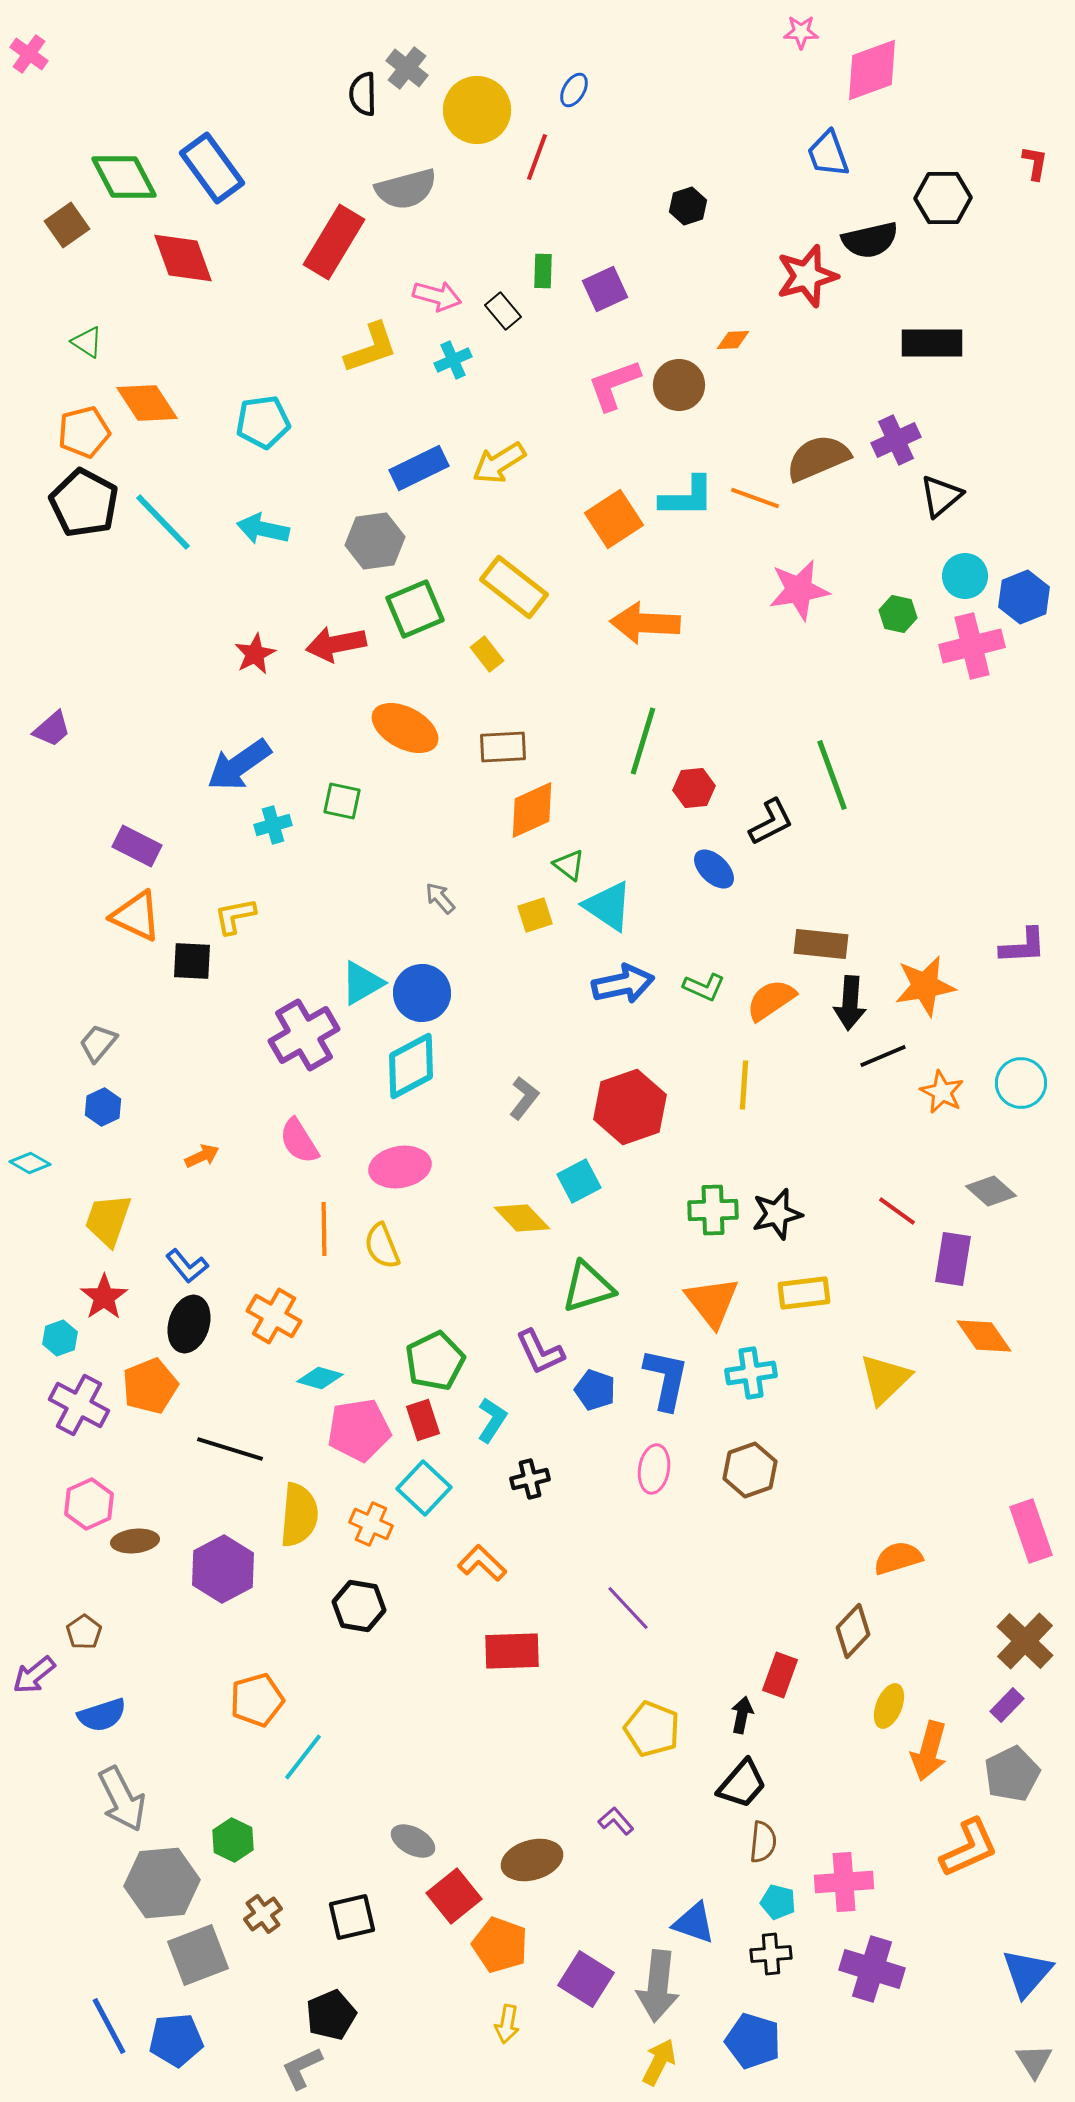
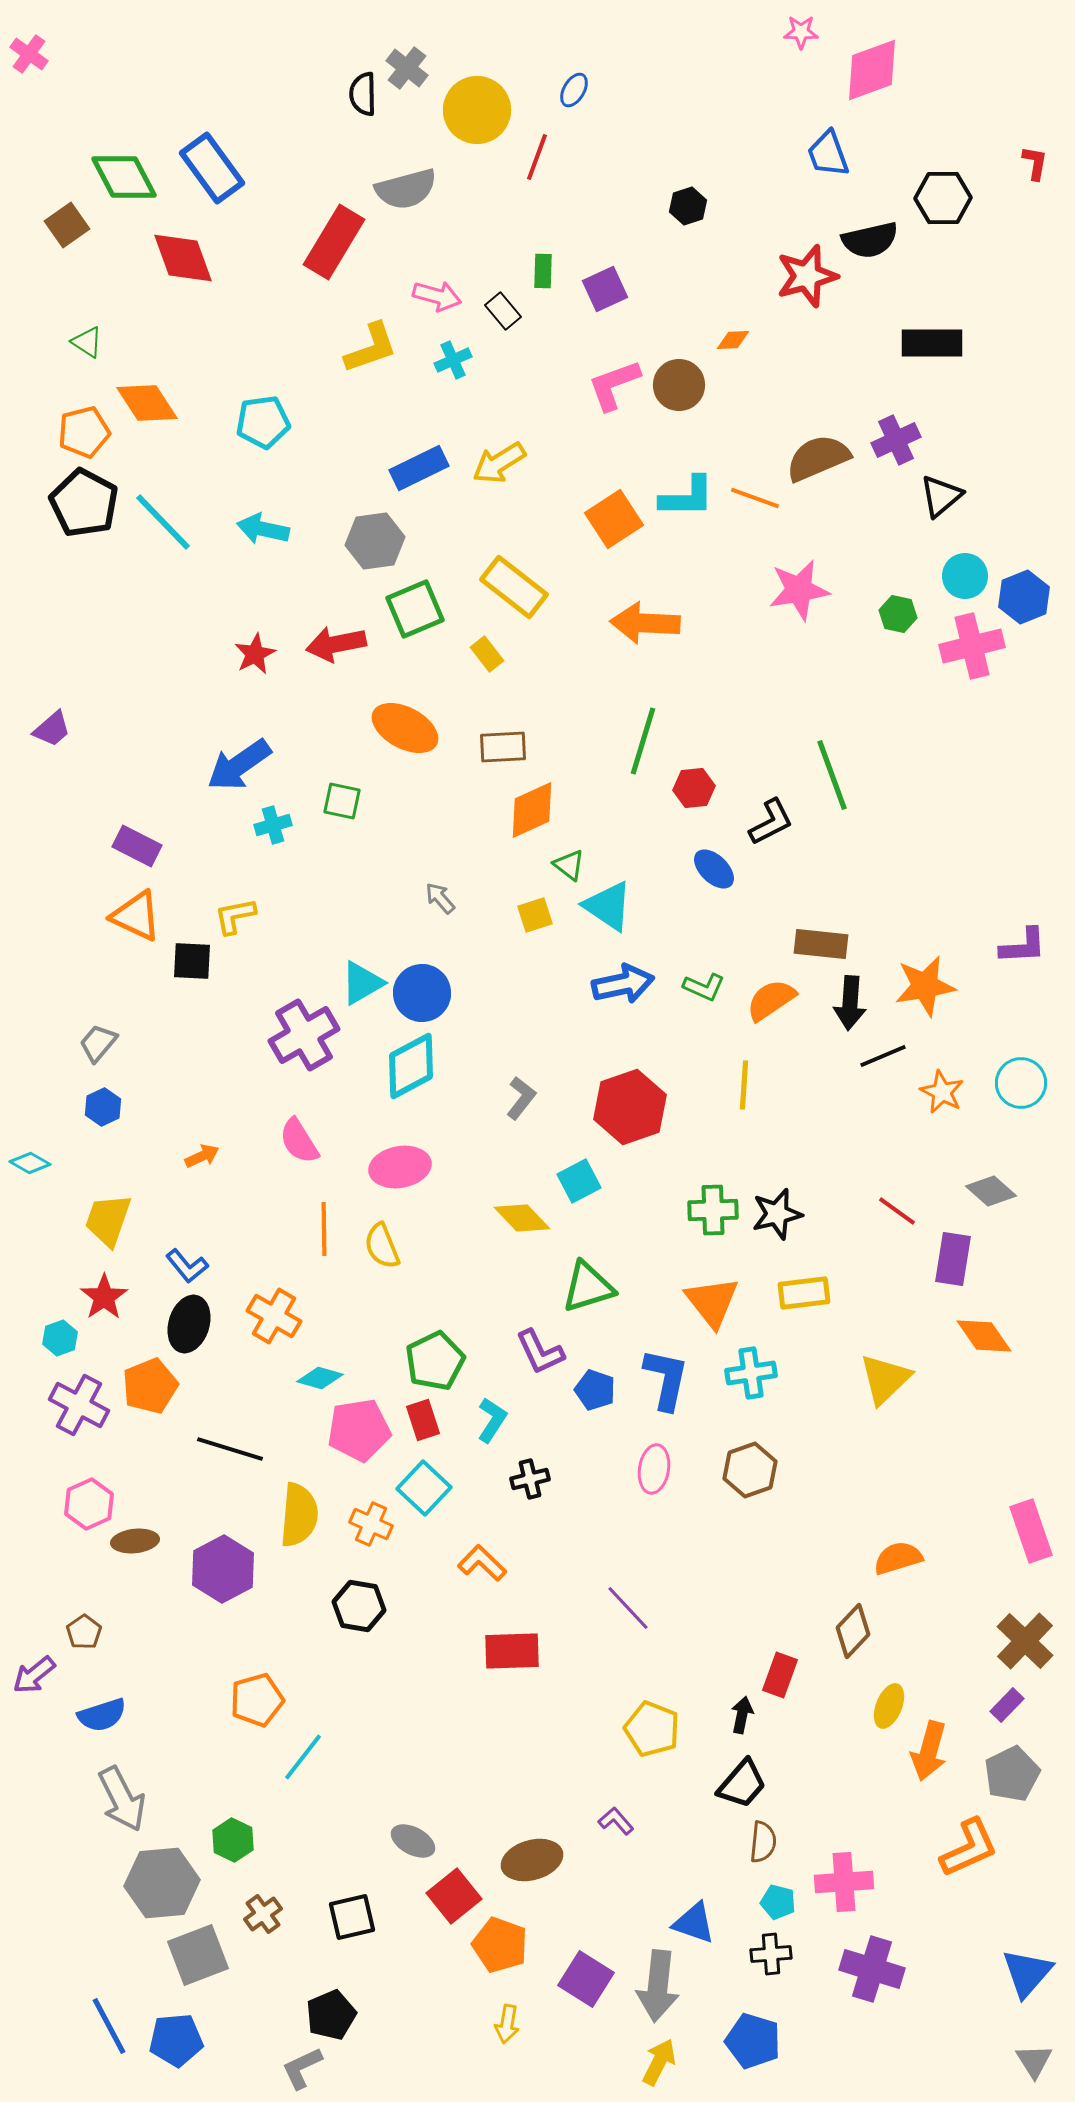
gray L-shape at (524, 1098): moved 3 px left
